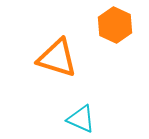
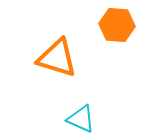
orange hexagon: moved 2 px right; rotated 20 degrees counterclockwise
